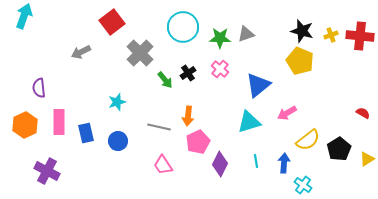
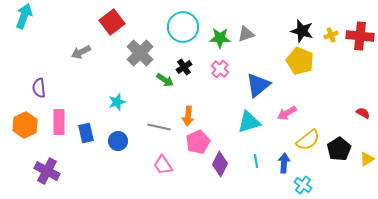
black cross: moved 4 px left, 6 px up
green arrow: rotated 18 degrees counterclockwise
